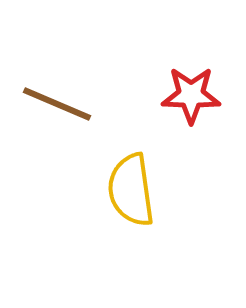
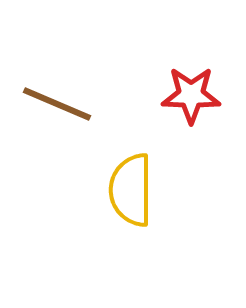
yellow semicircle: rotated 8 degrees clockwise
